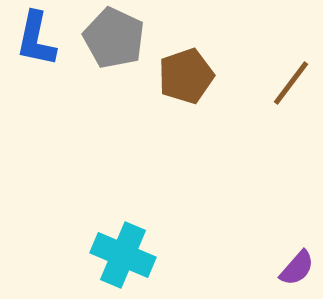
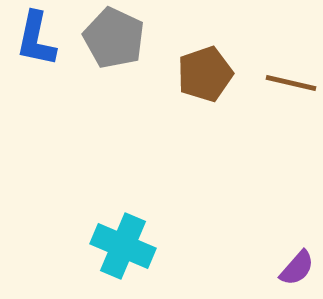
brown pentagon: moved 19 px right, 2 px up
brown line: rotated 66 degrees clockwise
cyan cross: moved 9 px up
